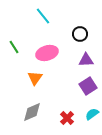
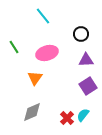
black circle: moved 1 px right
cyan semicircle: moved 9 px left, 1 px down; rotated 16 degrees counterclockwise
